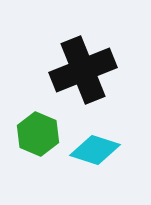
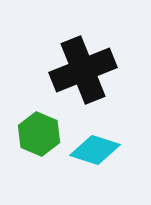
green hexagon: moved 1 px right
